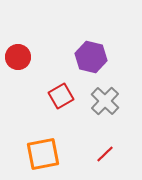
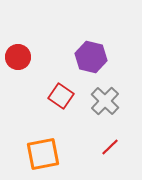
red square: rotated 25 degrees counterclockwise
red line: moved 5 px right, 7 px up
